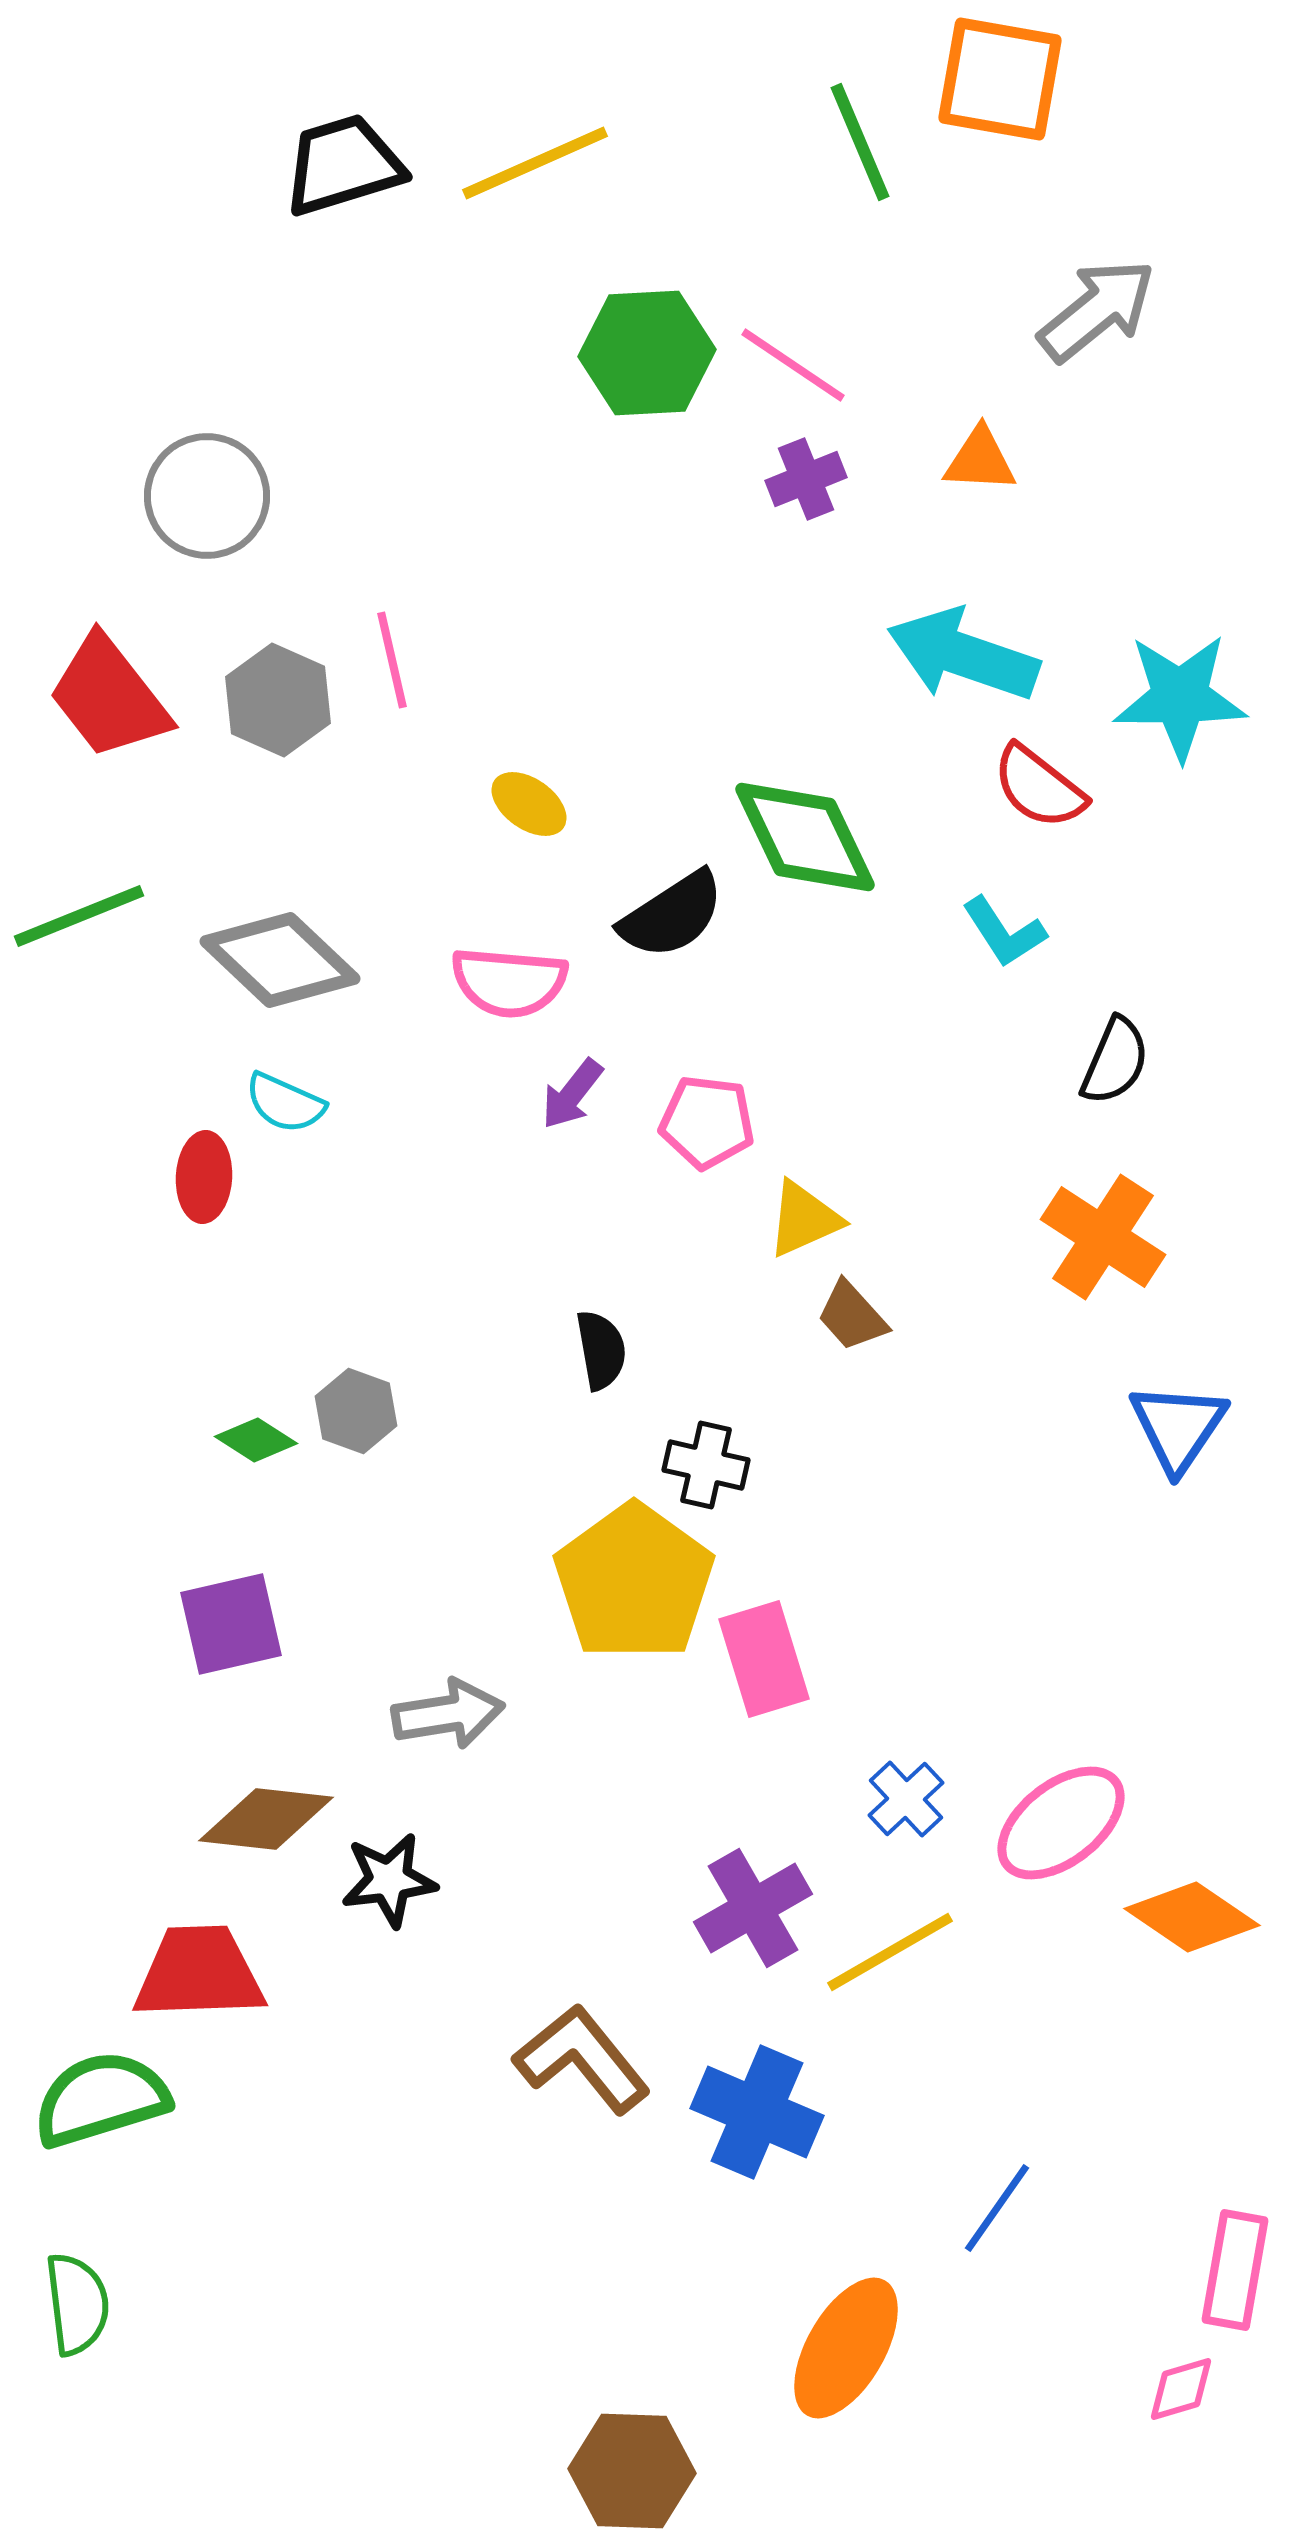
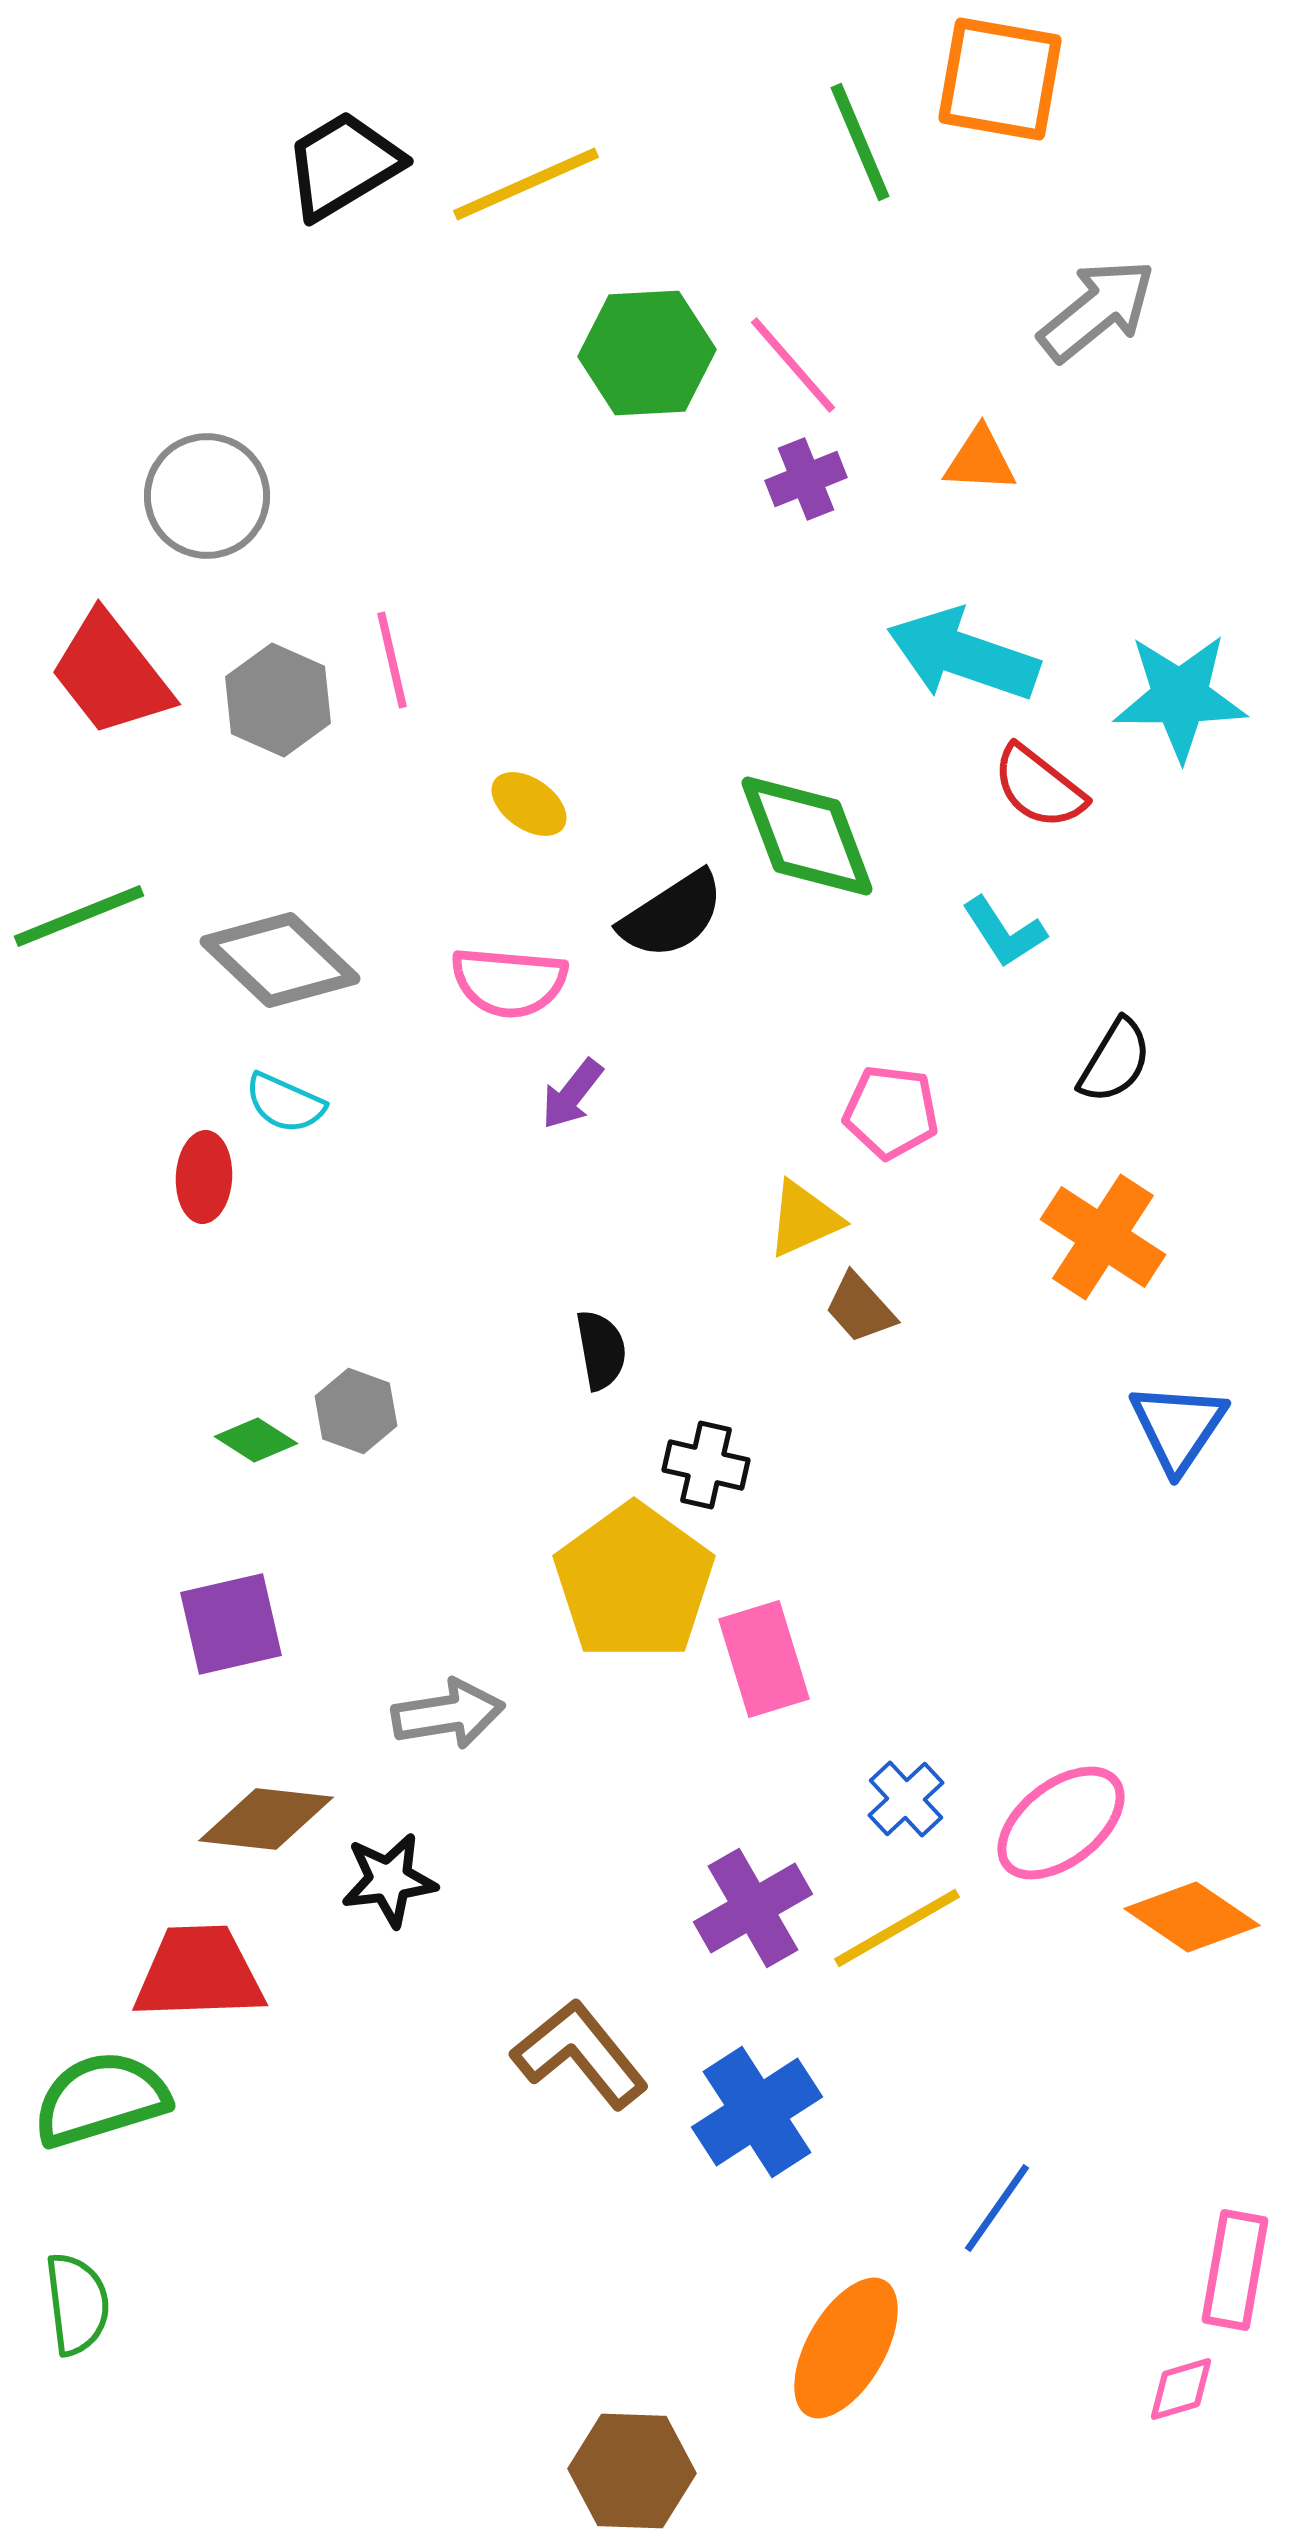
yellow line at (535, 163): moved 9 px left, 21 px down
black trapezoid at (343, 165): rotated 14 degrees counterclockwise
pink line at (793, 365): rotated 15 degrees clockwise
red trapezoid at (109, 697): moved 2 px right, 23 px up
green diamond at (805, 837): moved 2 px right, 1 px up; rotated 5 degrees clockwise
black semicircle at (1115, 1061): rotated 8 degrees clockwise
pink pentagon at (707, 1122): moved 184 px right, 10 px up
brown trapezoid at (852, 1316): moved 8 px right, 8 px up
yellow line at (890, 1952): moved 7 px right, 24 px up
brown L-shape at (582, 2059): moved 2 px left, 5 px up
blue cross at (757, 2112): rotated 34 degrees clockwise
